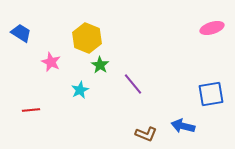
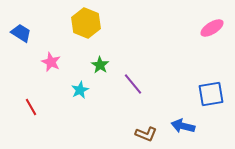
pink ellipse: rotated 15 degrees counterclockwise
yellow hexagon: moved 1 px left, 15 px up
red line: moved 3 px up; rotated 66 degrees clockwise
